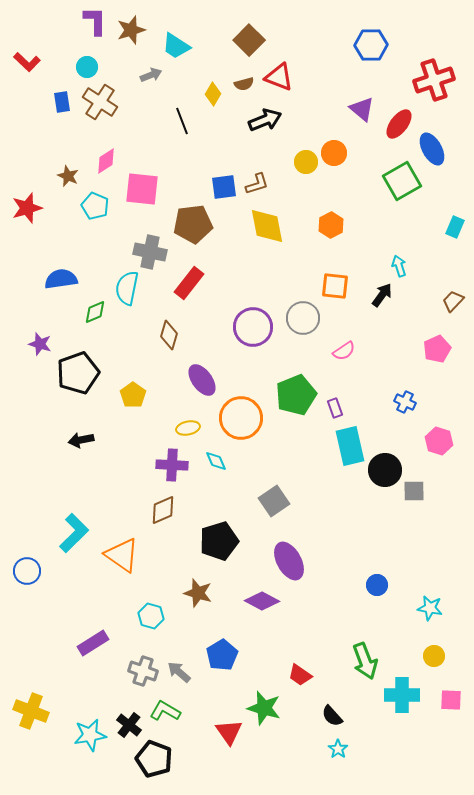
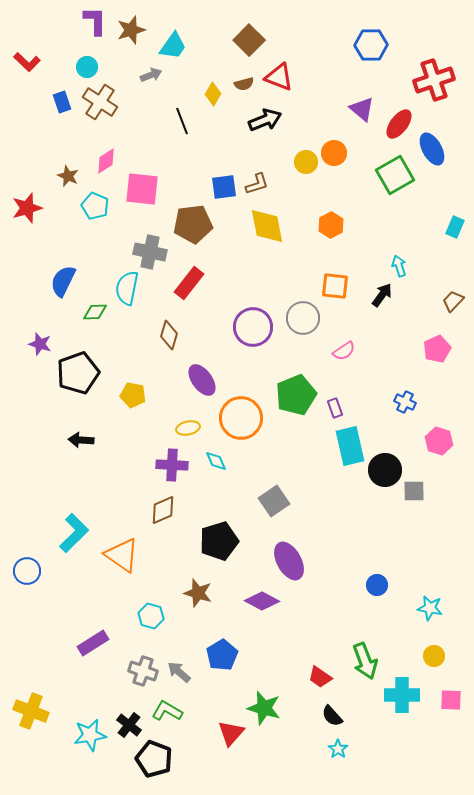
cyan trapezoid at (176, 46): moved 3 px left; rotated 88 degrees counterclockwise
blue rectangle at (62, 102): rotated 10 degrees counterclockwise
green square at (402, 181): moved 7 px left, 6 px up
blue semicircle at (61, 279): moved 2 px right, 2 px down; rotated 56 degrees counterclockwise
green diamond at (95, 312): rotated 20 degrees clockwise
yellow pentagon at (133, 395): rotated 25 degrees counterclockwise
black arrow at (81, 440): rotated 15 degrees clockwise
red trapezoid at (300, 675): moved 20 px right, 2 px down
green L-shape at (165, 711): moved 2 px right
red triangle at (229, 732): moved 2 px right, 1 px down; rotated 16 degrees clockwise
